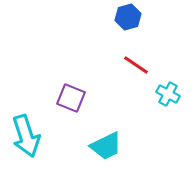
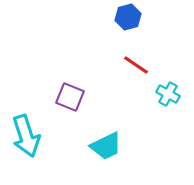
purple square: moved 1 px left, 1 px up
